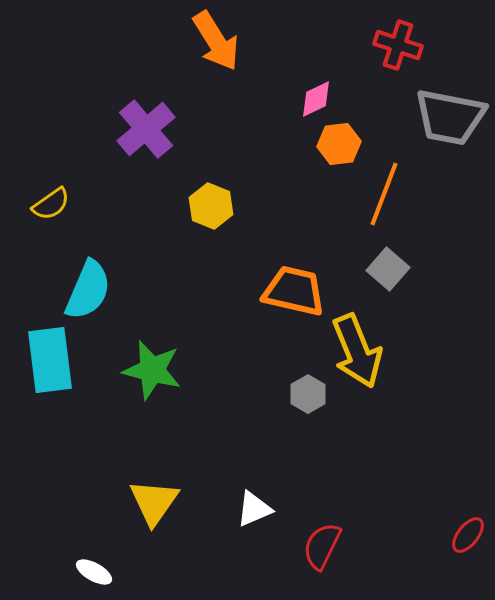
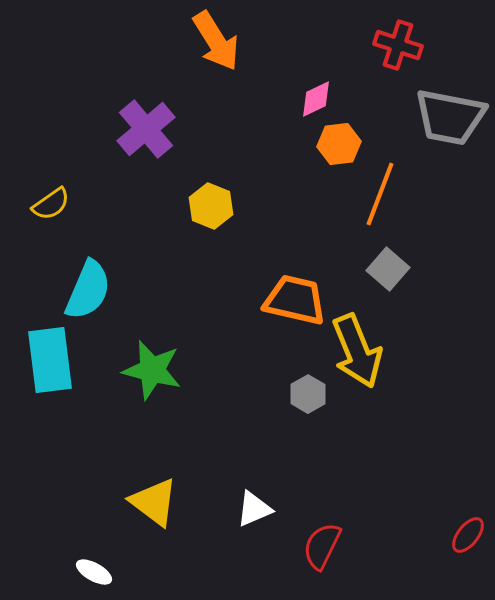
orange line: moved 4 px left
orange trapezoid: moved 1 px right, 9 px down
yellow triangle: rotated 28 degrees counterclockwise
